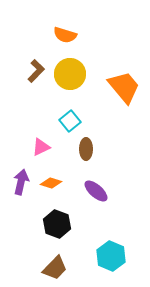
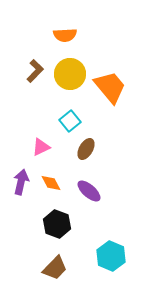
orange semicircle: rotated 20 degrees counterclockwise
brown L-shape: moved 1 px left
orange trapezoid: moved 14 px left
brown ellipse: rotated 30 degrees clockwise
orange diamond: rotated 45 degrees clockwise
purple ellipse: moved 7 px left
